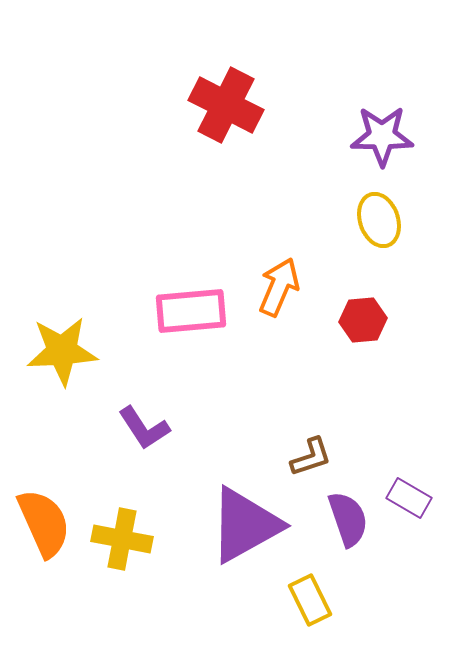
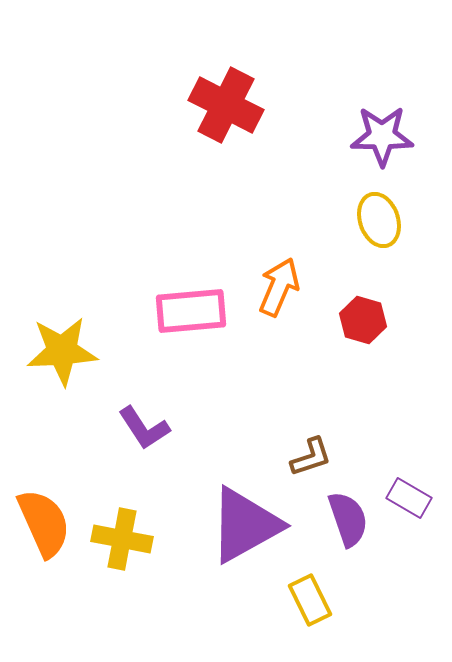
red hexagon: rotated 21 degrees clockwise
